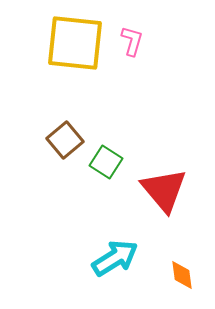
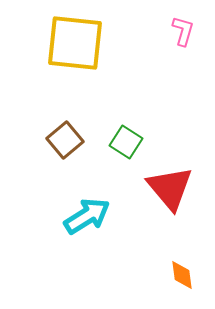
pink L-shape: moved 51 px right, 10 px up
green square: moved 20 px right, 20 px up
red triangle: moved 6 px right, 2 px up
cyan arrow: moved 28 px left, 42 px up
